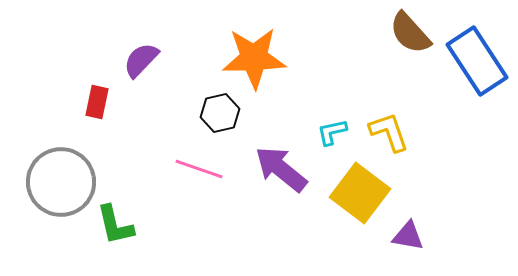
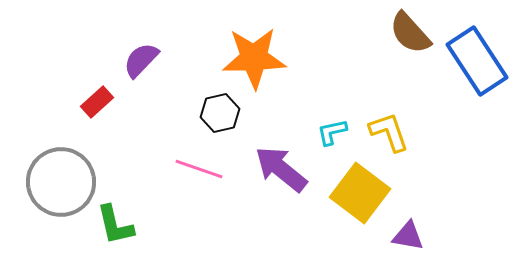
red rectangle: rotated 36 degrees clockwise
